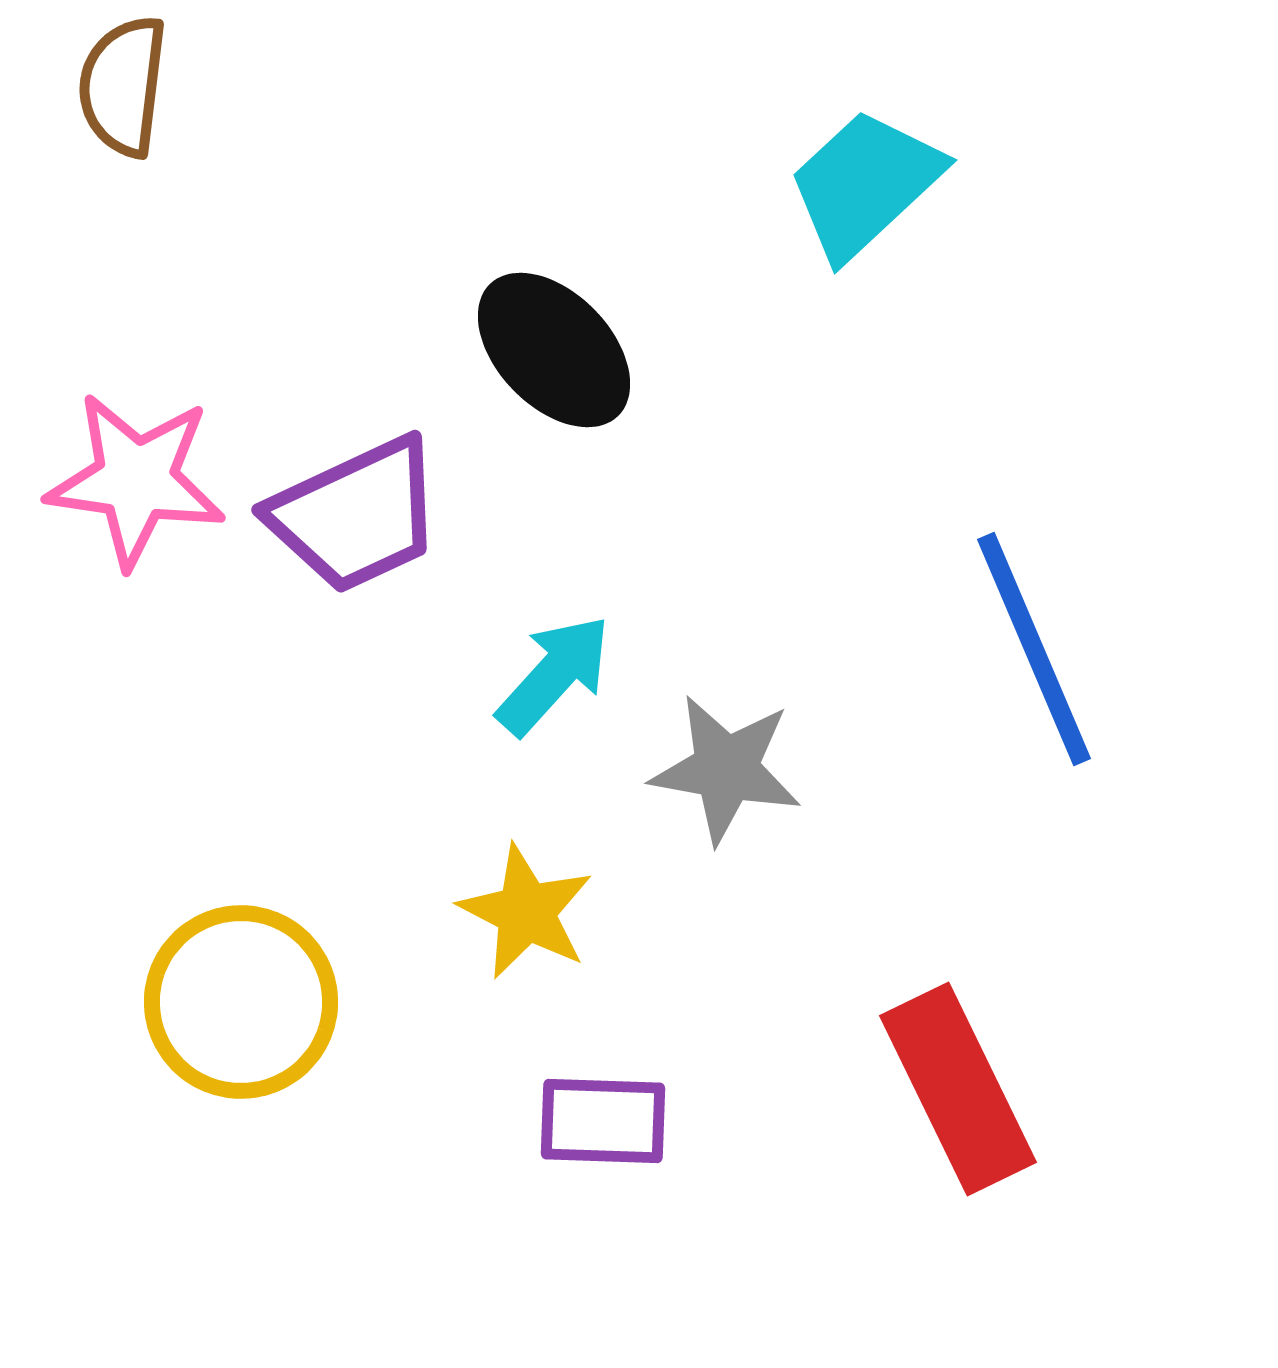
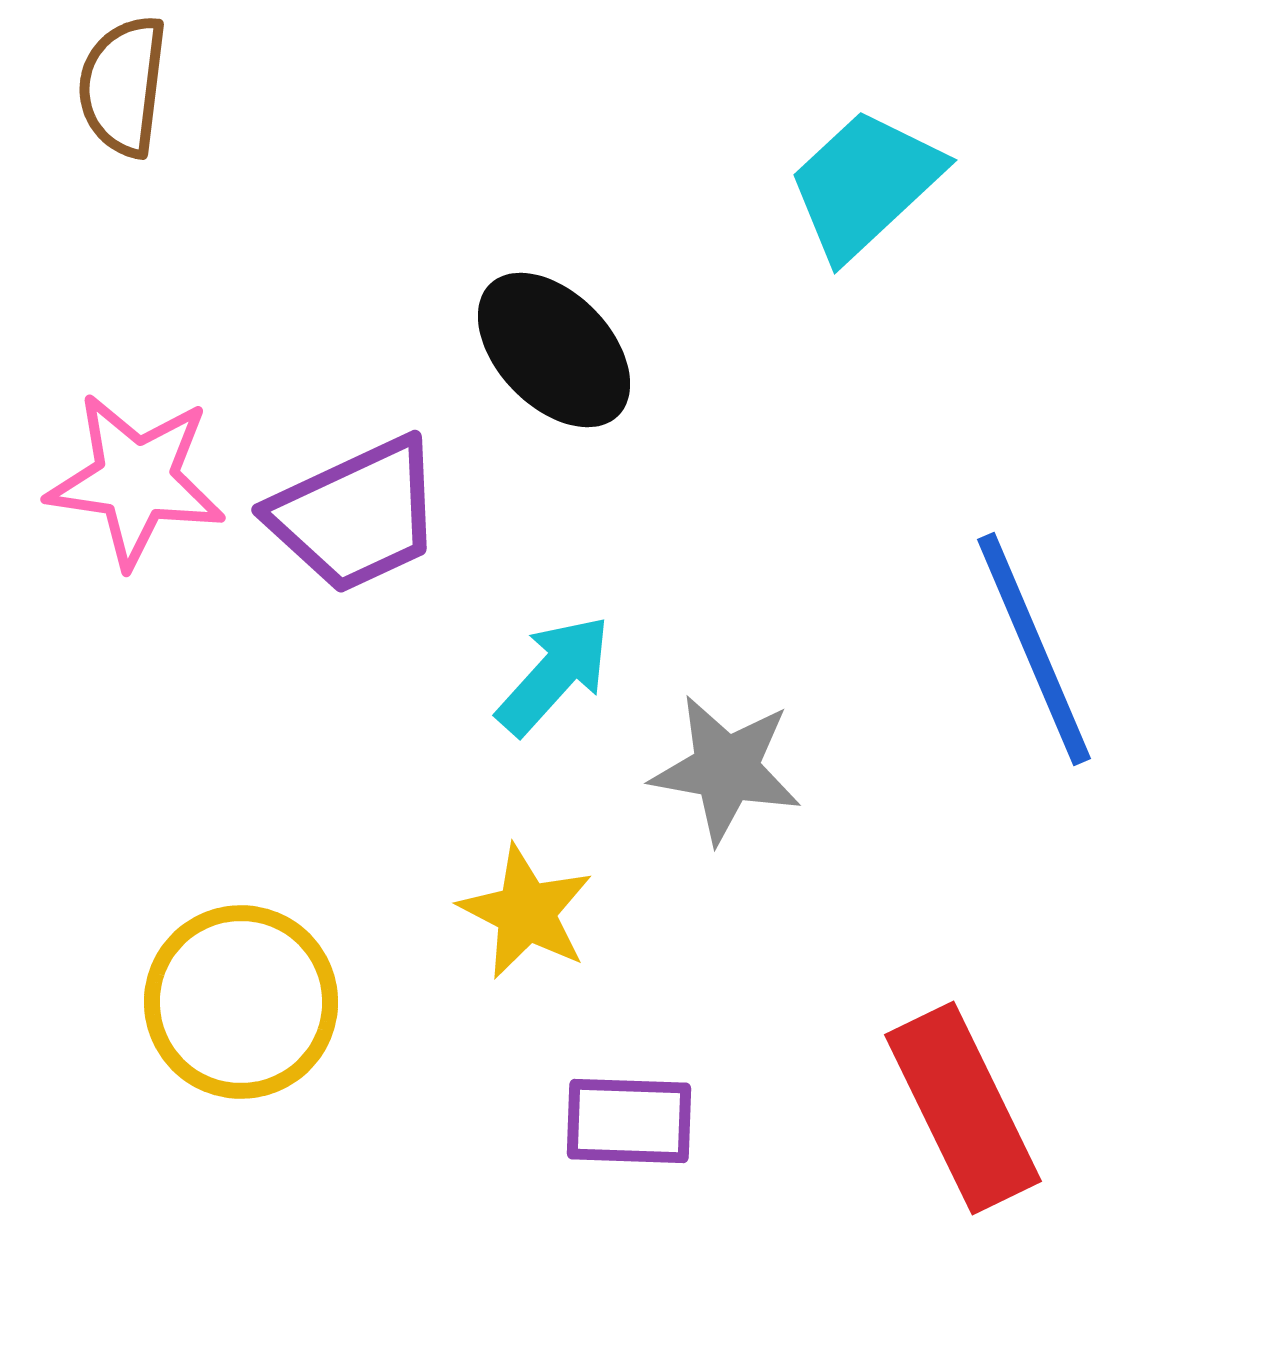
red rectangle: moved 5 px right, 19 px down
purple rectangle: moved 26 px right
